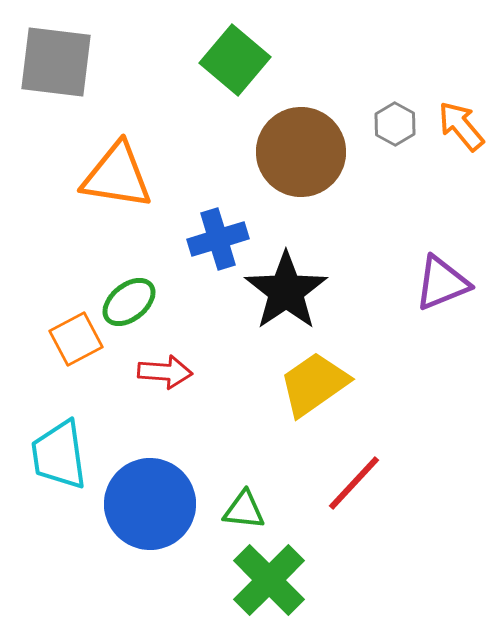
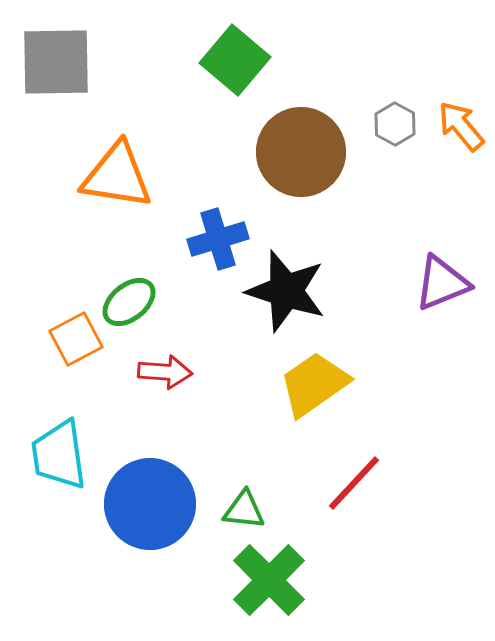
gray square: rotated 8 degrees counterclockwise
black star: rotated 20 degrees counterclockwise
